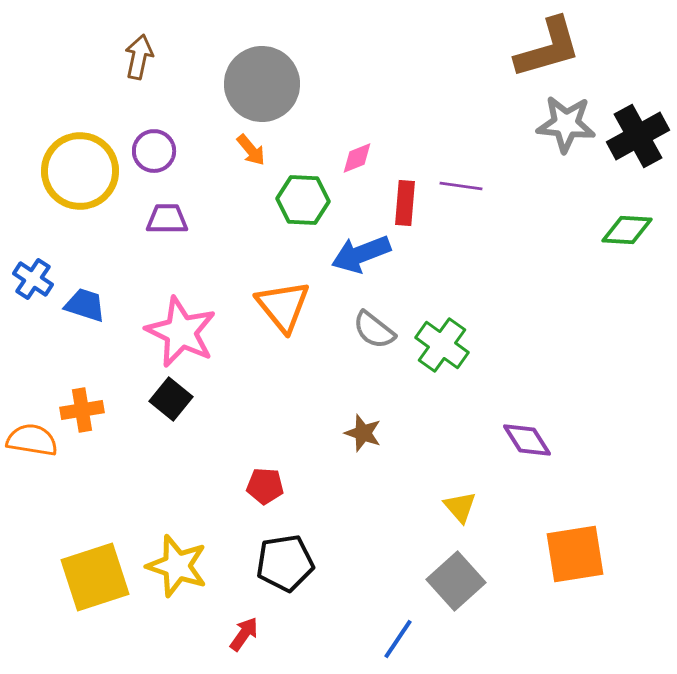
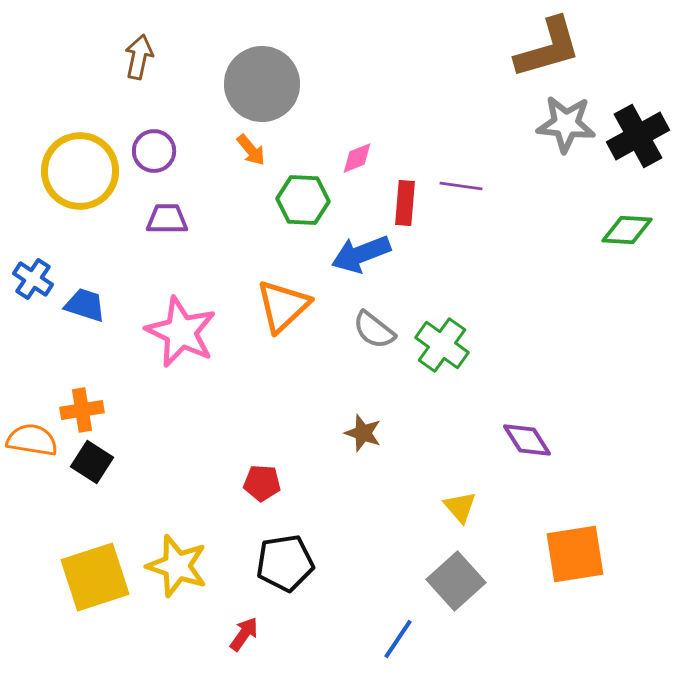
orange triangle: rotated 26 degrees clockwise
black square: moved 79 px left, 63 px down; rotated 6 degrees counterclockwise
red pentagon: moved 3 px left, 3 px up
